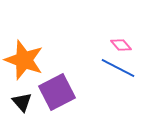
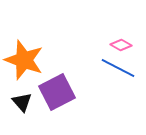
pink diamond: rotated 20 degrees counterclockwise
